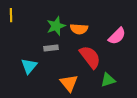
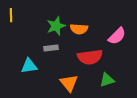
red semicircle: rotated 120 degrees clockwise
cyan triangle: rotated 42 degrees clockwise
green triangle: moved 1 px left
